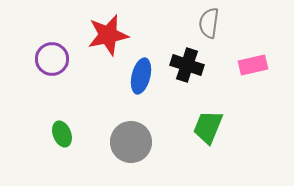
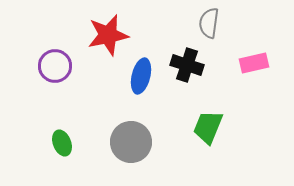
purple circle: moved 3 px right, 7 px down
pink rectangle: moved 1 px right, 2 px up
green ellipse: moved 9 px down
